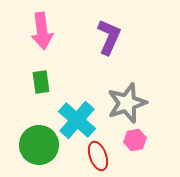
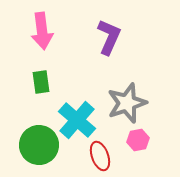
pink hexagon: moved 3 px right
red ellipse: moved 2 px right
